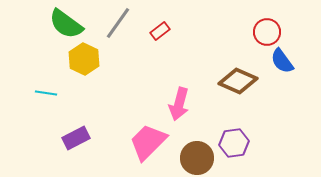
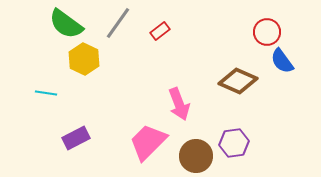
pink arrow: rotated 36 degrees counterclockwise
brown circle: moved 1 px left, 2 px up
